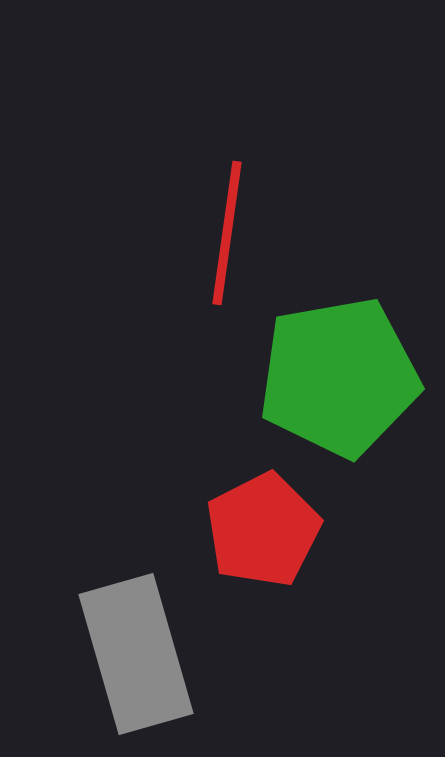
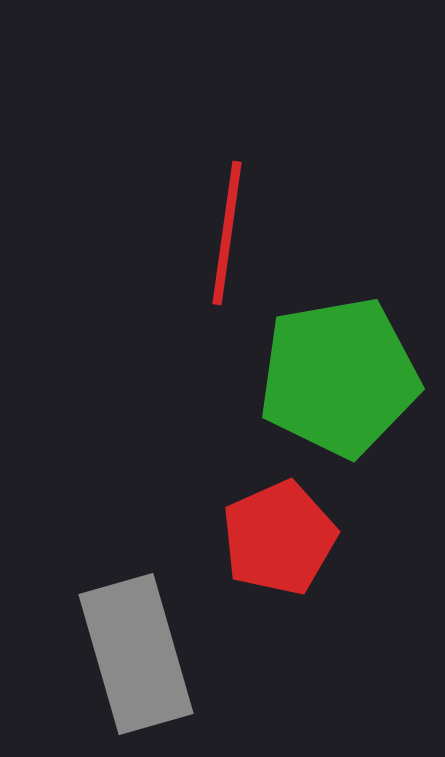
red pentagon: moved 16 px right, 8 px down; rotated 3 degrees clockwise
